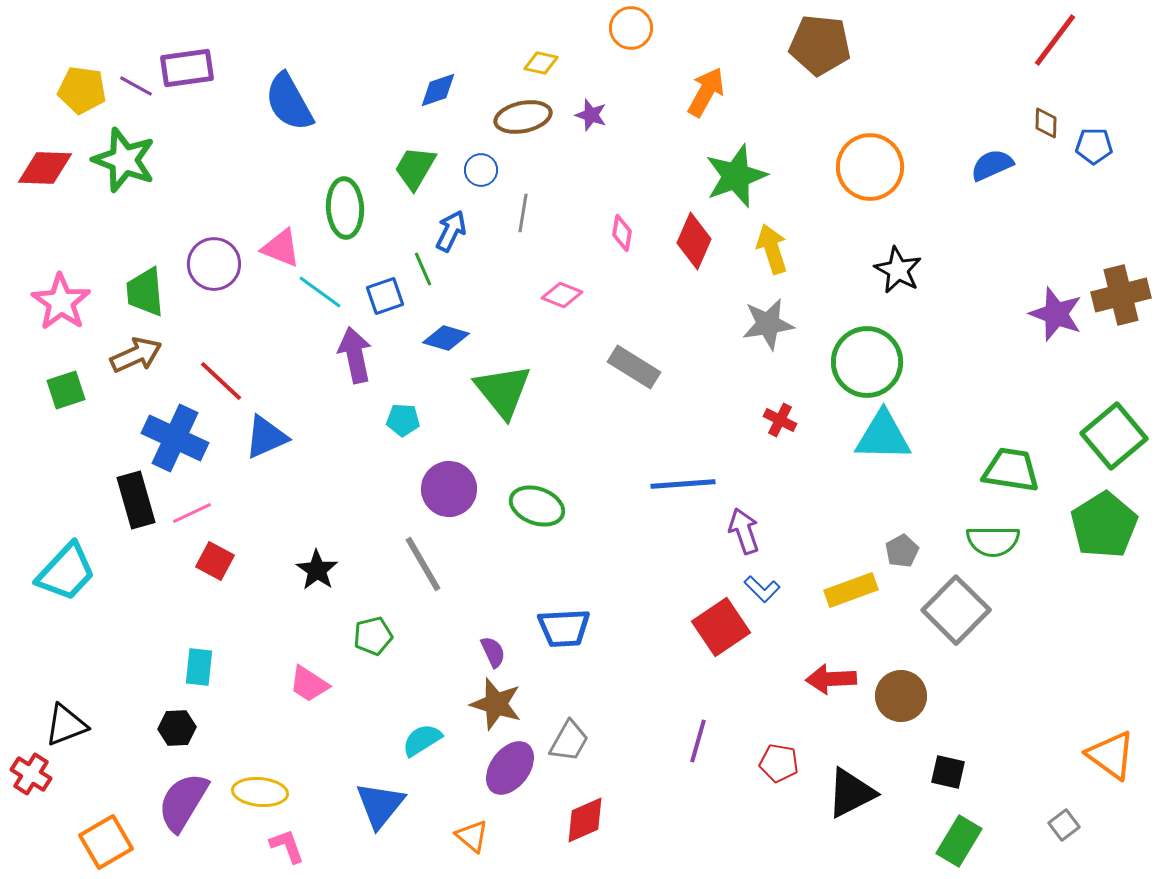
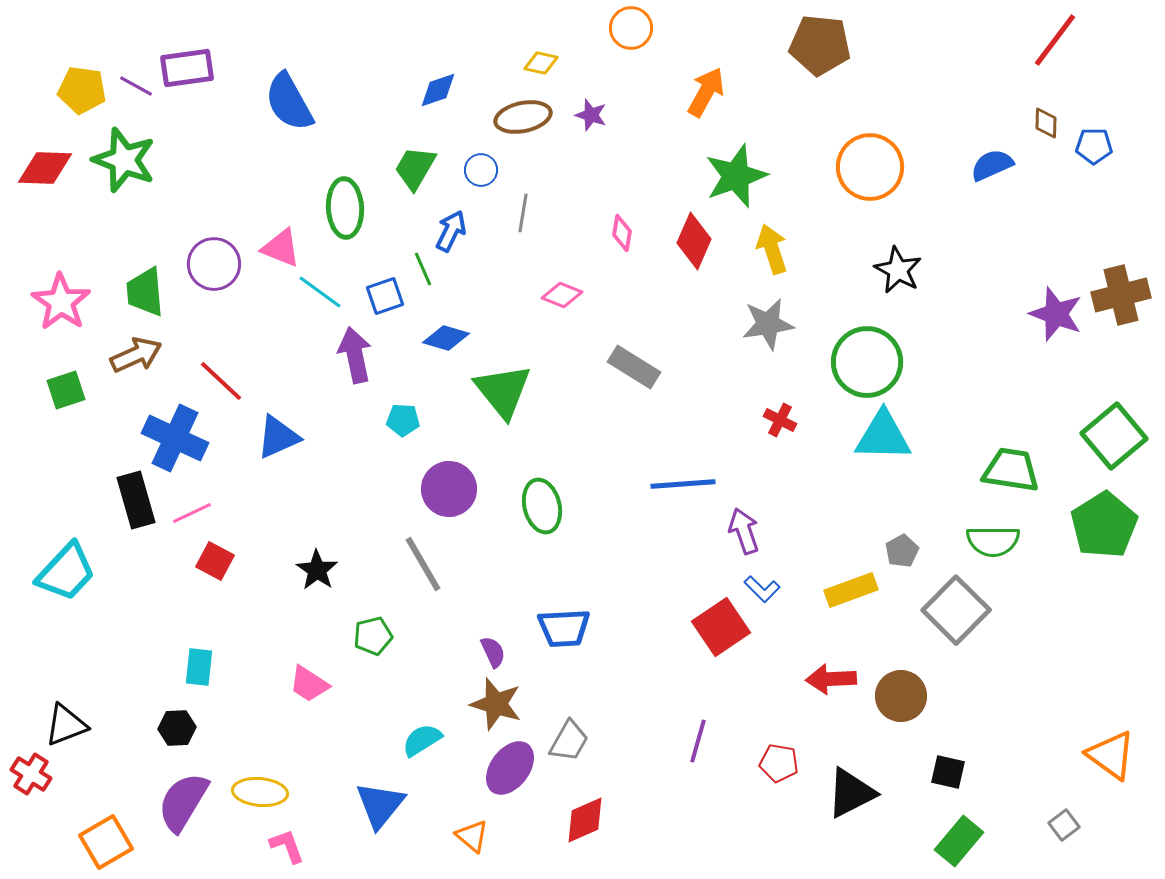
blue triangle at (266, 437): moved 12 px right
green ellipse at (537, 506): moved 5 px right; rotated 56 degrees clockwise
green rectangle at (959, 841): rotated 9 degrees clockwise
